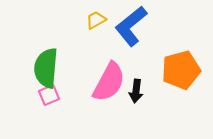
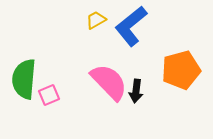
green semicircle: moved 22 px left, 11 px down
pink semicircle: rotated 72 degrees counterclockwise
